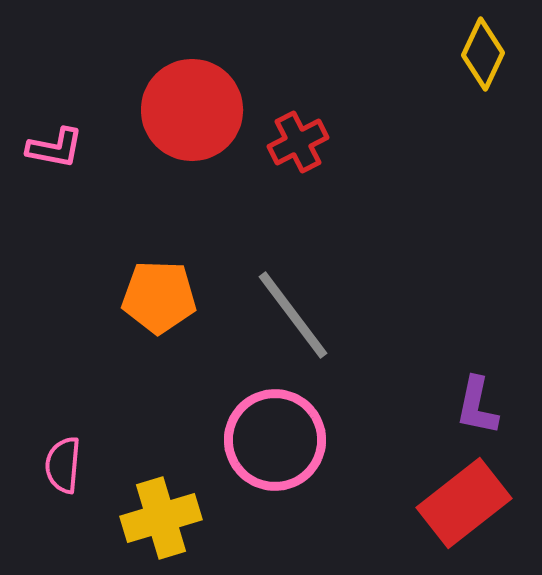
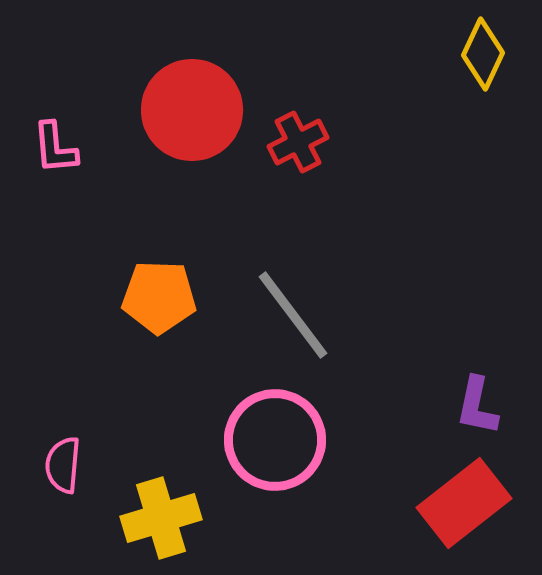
pink L-shape: rotated 74 degrees clockwise
